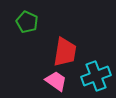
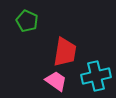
green pentagon: moved 1 px up
cyan cross: rotated 8 degrees clockwise
